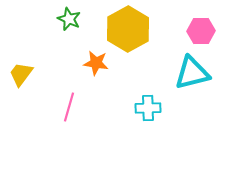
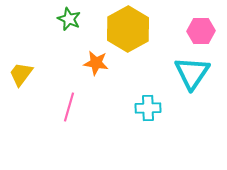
cyan triangle: rotated 42 degrees counterclockwise
